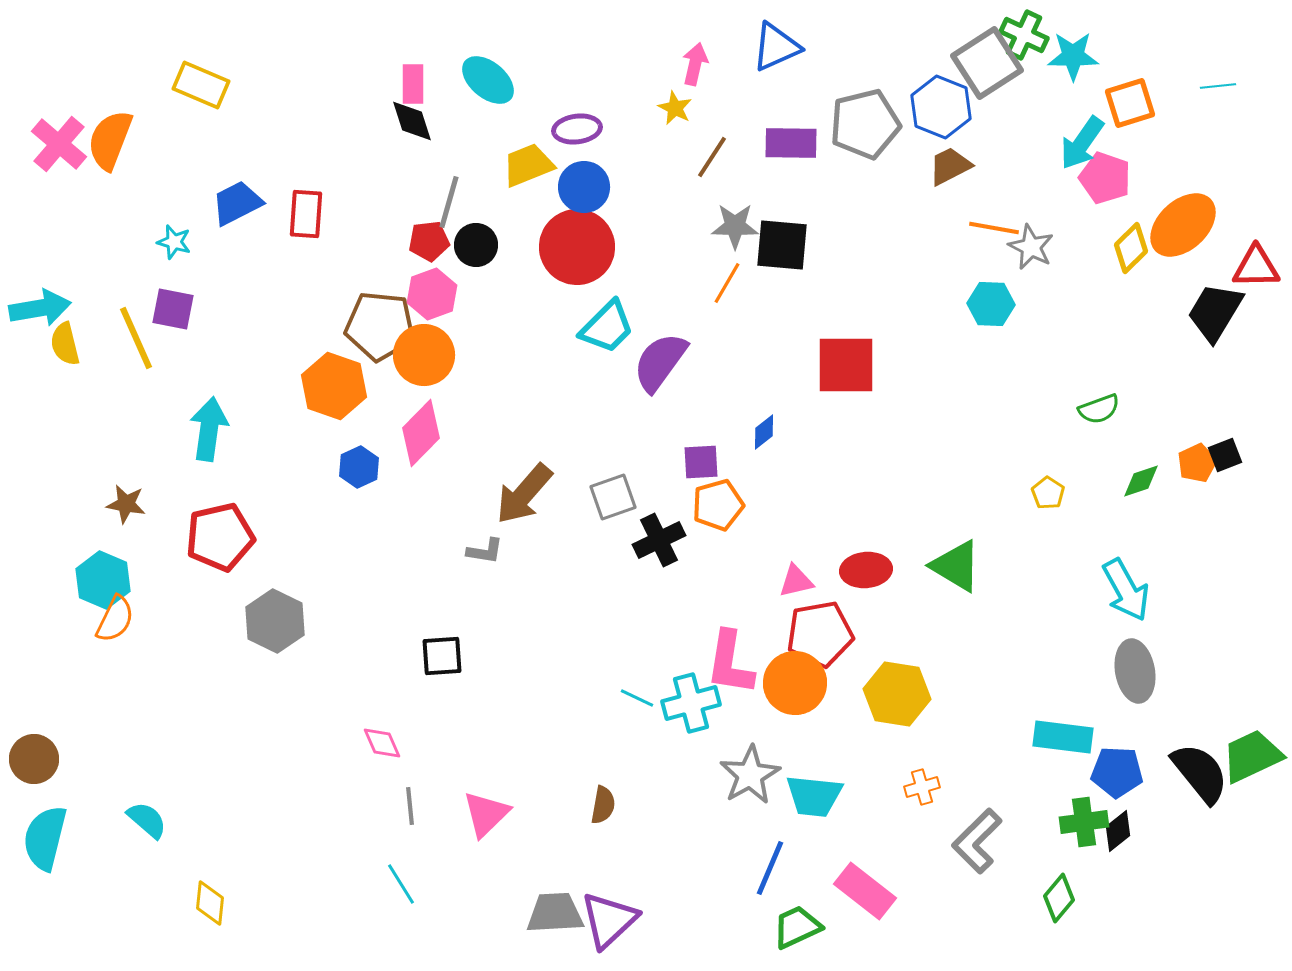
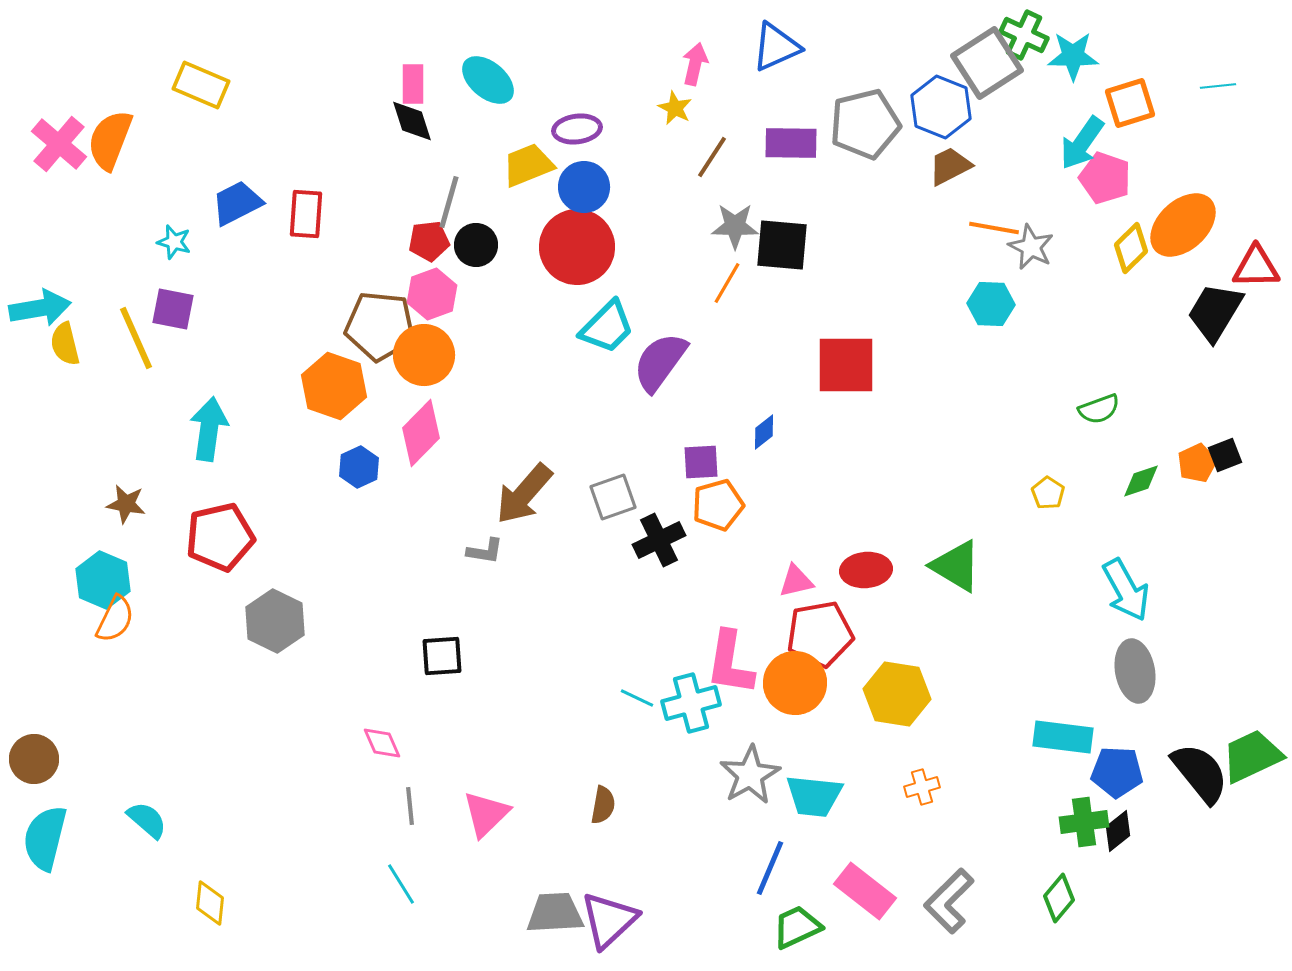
gray L-shape at (977, 841): moved 28 px left, 60 px down
